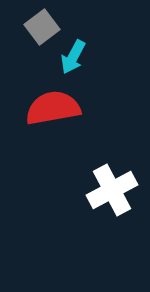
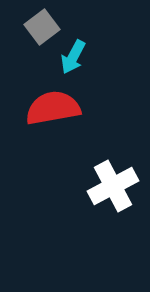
white cross: moved 1 px right, 4 px up
